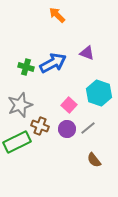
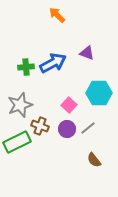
green cross: rotated 21 degrees counterclockwise
cyan hexagon: rotated 20 degrees counterclockwise
